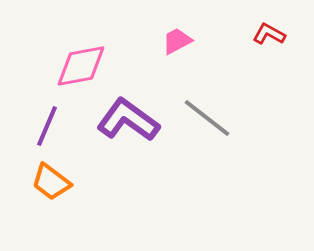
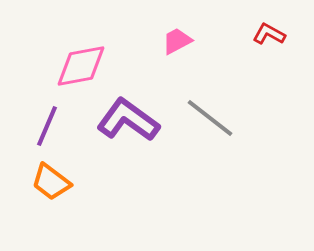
gray line: moved 3 px right
